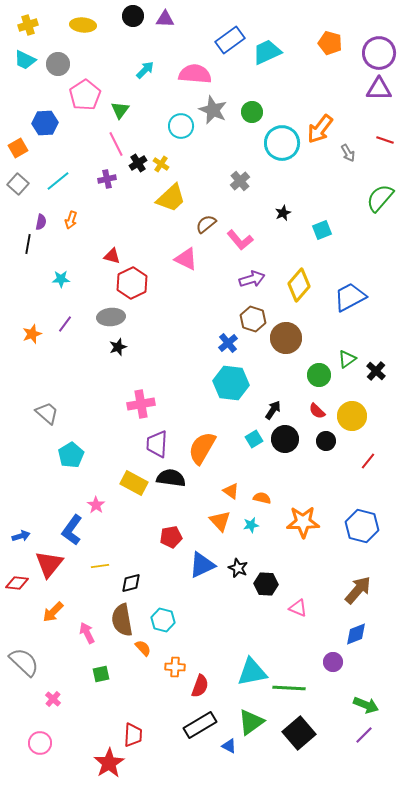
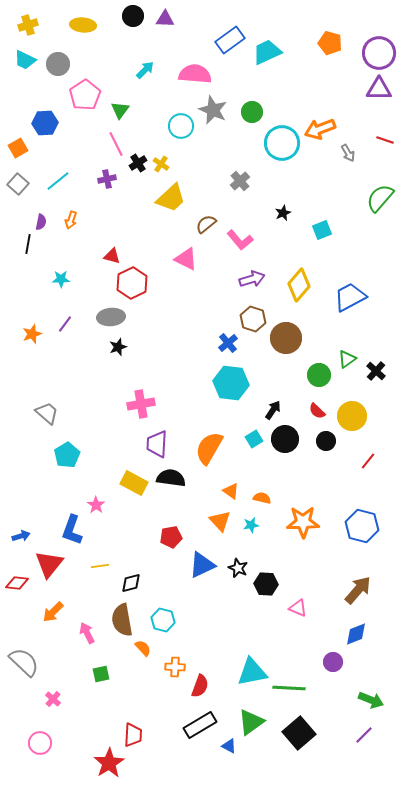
orange arrow at (320, 129): rotated 32 degrees clockwise
orange semicircle at (202, 448): moved 7 px right
cyan pentagon at (71, 455): moved 4 px left
blue L-shape at (72, 530): rotated 16 degrees counterclockwise
green arrow at (366, 705): moved 5 px right, 5 px up
